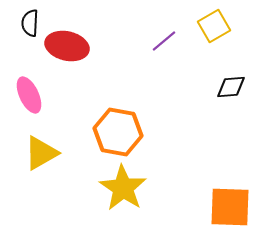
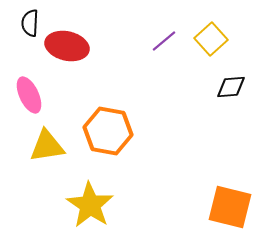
yellow square: moved 3 px left, 13 px down; rotated 12 degrees counterclockwise
orange hexagon: moved 10 px left, 1 px up
yellow triangle: moved 6 px right, 7 px up; rotated 21 degrees clockwise
yellow star: moved 33 px left, 17 px down
orange square: rotated 12 degrees clockwise
